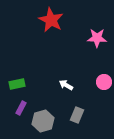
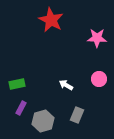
pink circle: moved 5 px left, 3 px up
